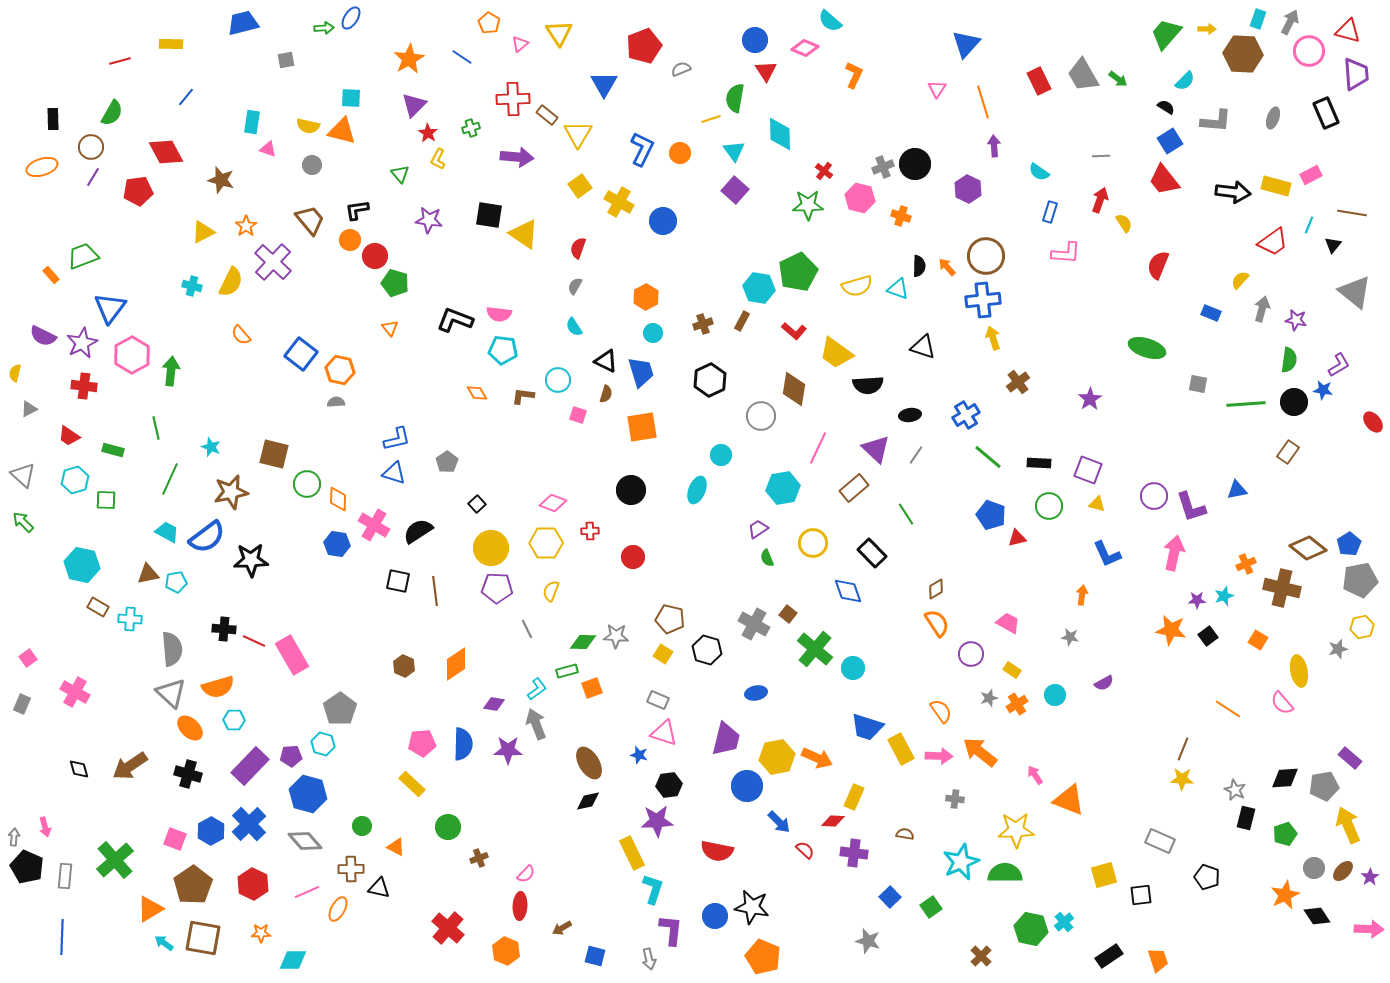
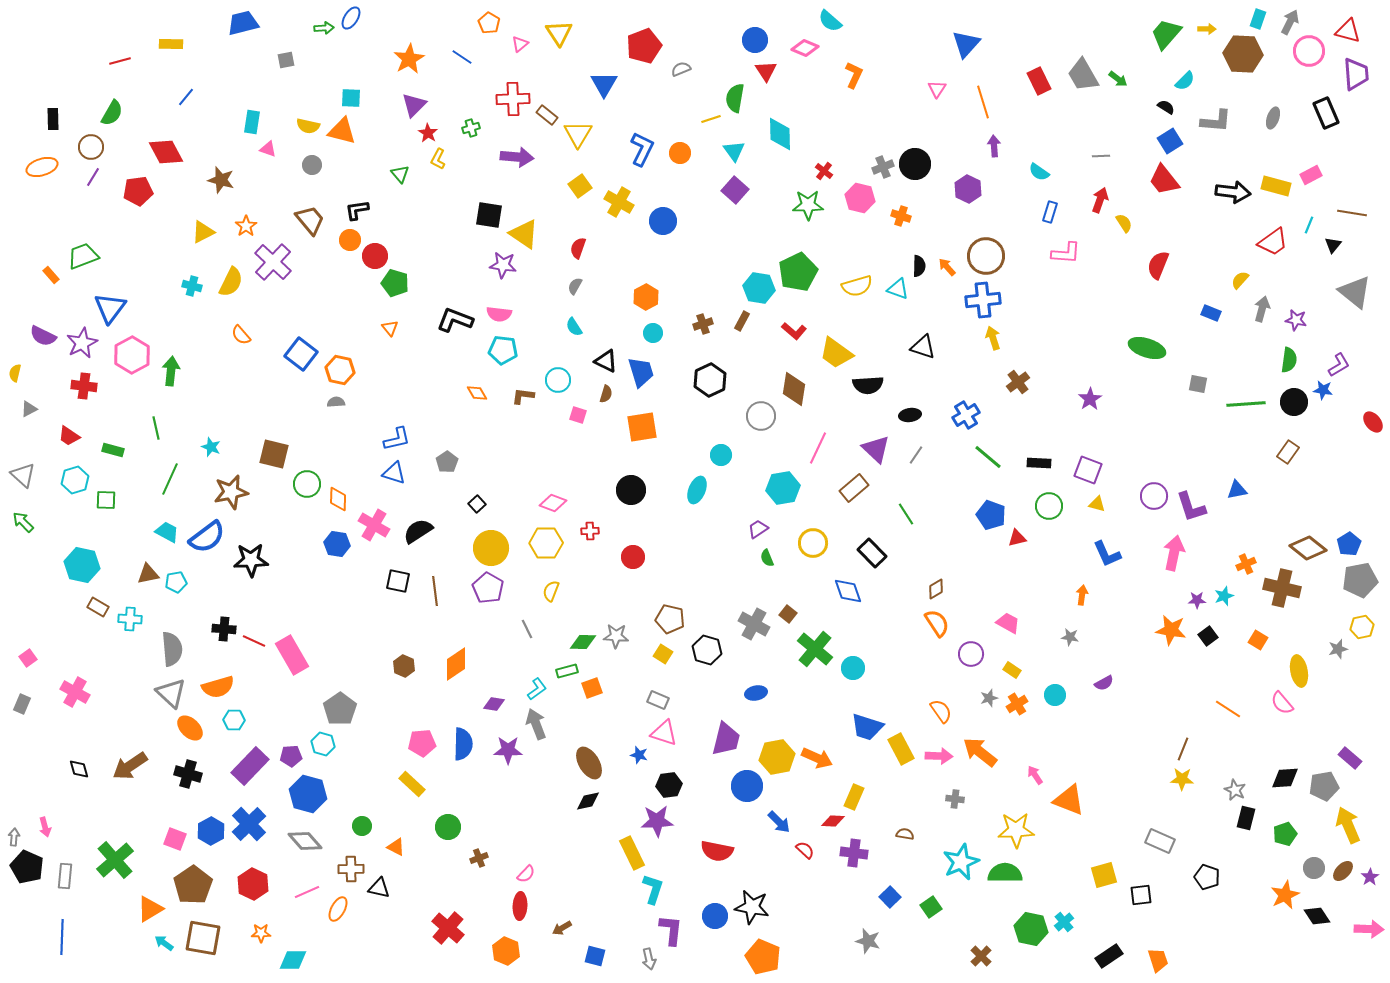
purple star at (429, 220): moved 74 px right, 45 px down
purple pentagon at (497, 588): moved 9 px left; rotated 28 degrees clockwise
